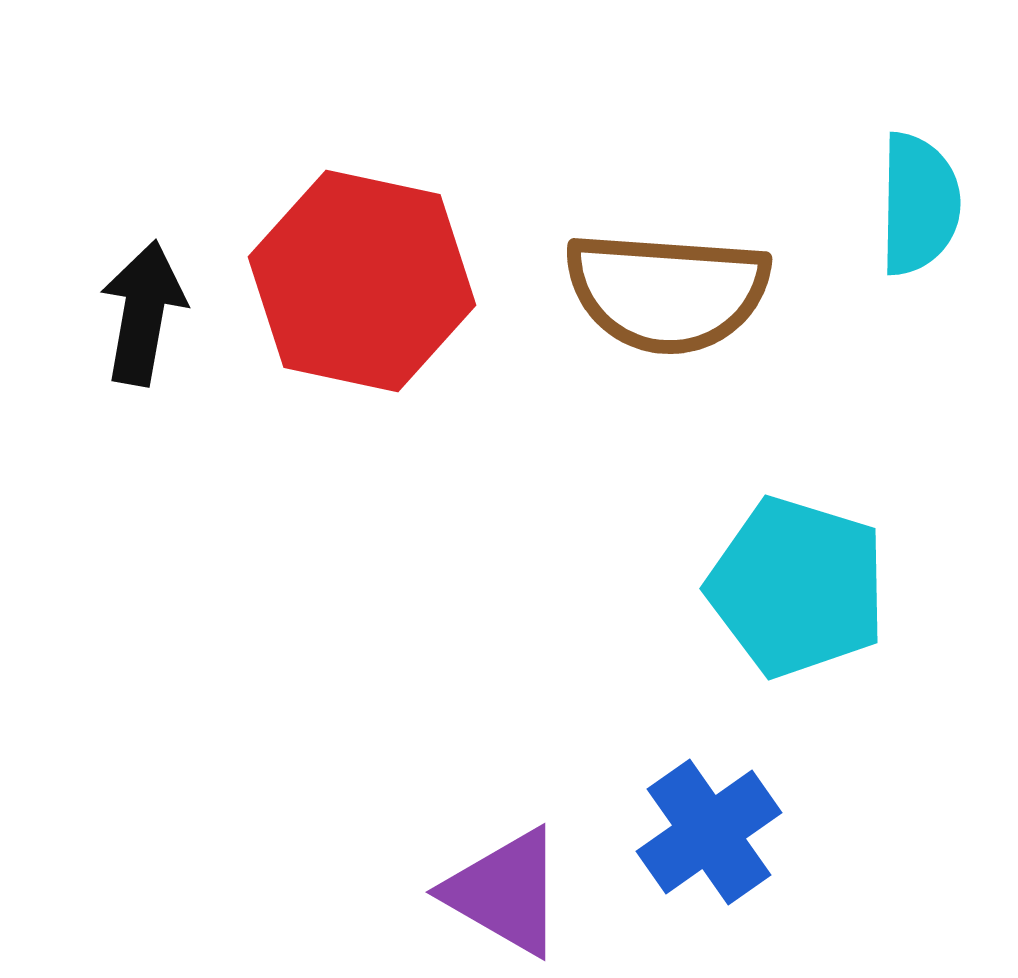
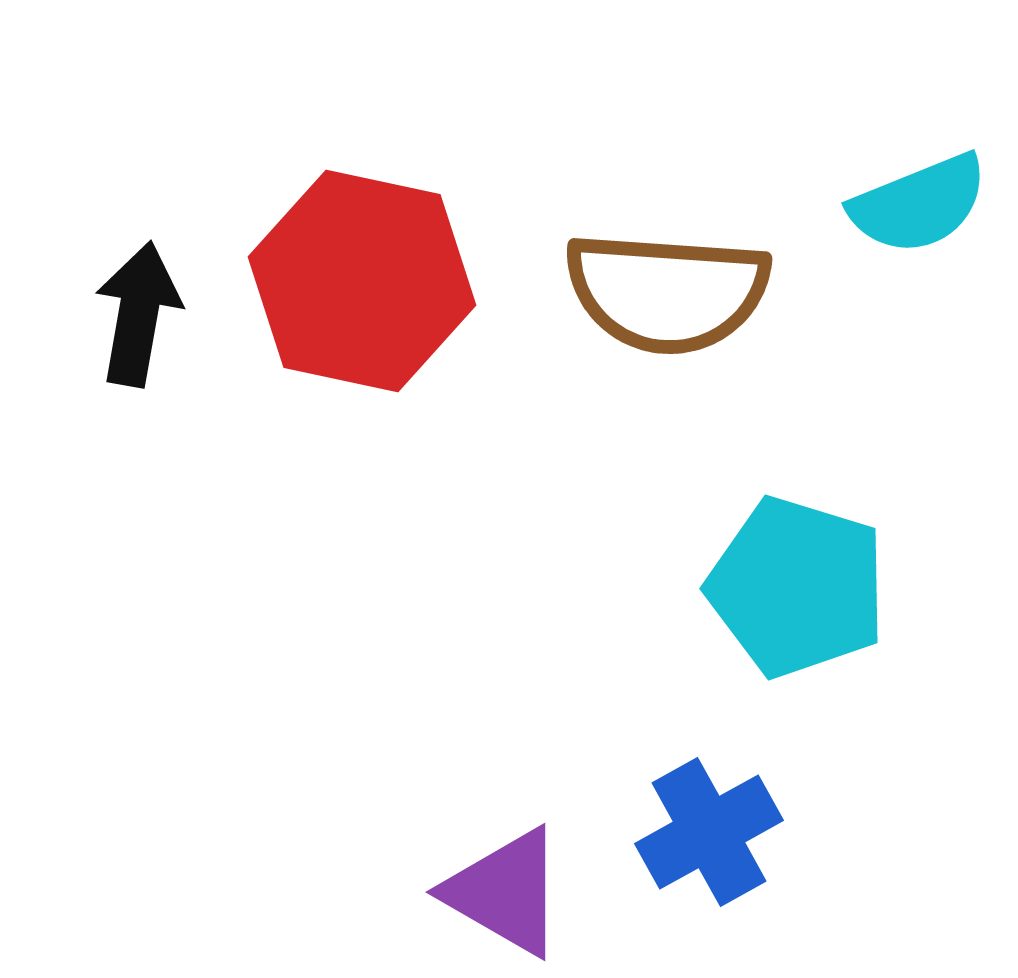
cyan semicircle: rotated 67 degrees clockwise
black arrow: moved 5 px left, 1 px down
blue cross: rotated 6 degrees clockwise
